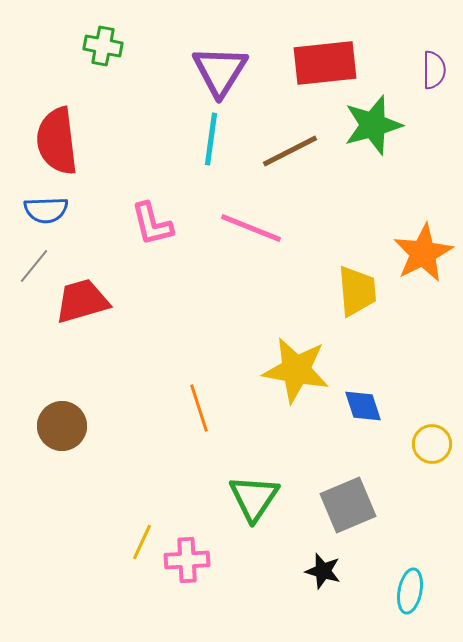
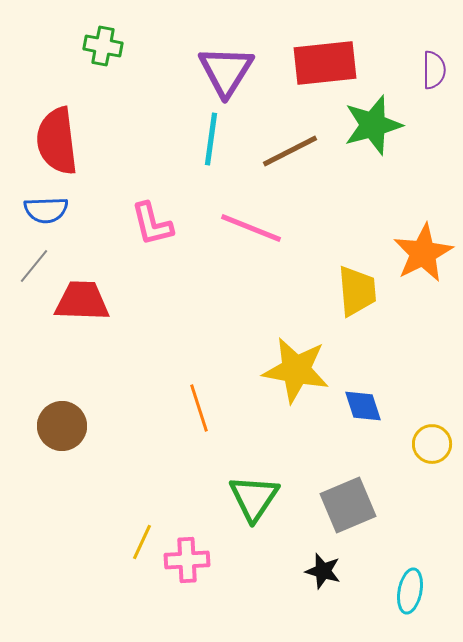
purple triangle: moved 6 px right
red trapezoid: rotated 18 degrees clockwise
